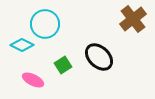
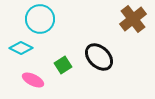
cyan circle: moved 5 px left, 5 px up
cyan diamond: moved 1 px left, 3 px down
